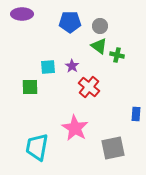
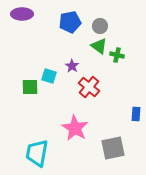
blue pentagon: rotated 10 degrees counterclockwise
cyan square: moved 1 px right, 9 px down; rotated 21 degrees clockwise
cyan trapezoid: moved 6 px down
